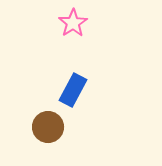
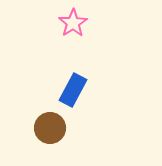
brown circle: moved 2 px right, 1 px down
